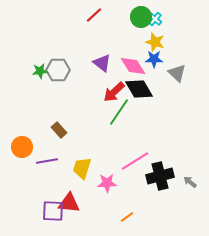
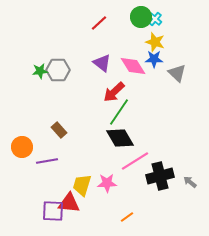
red line: moved 5 px right, 8 px down
black diamond: moved 19 px left, 49 px down
yellow trapezoid: moved 17 px down
